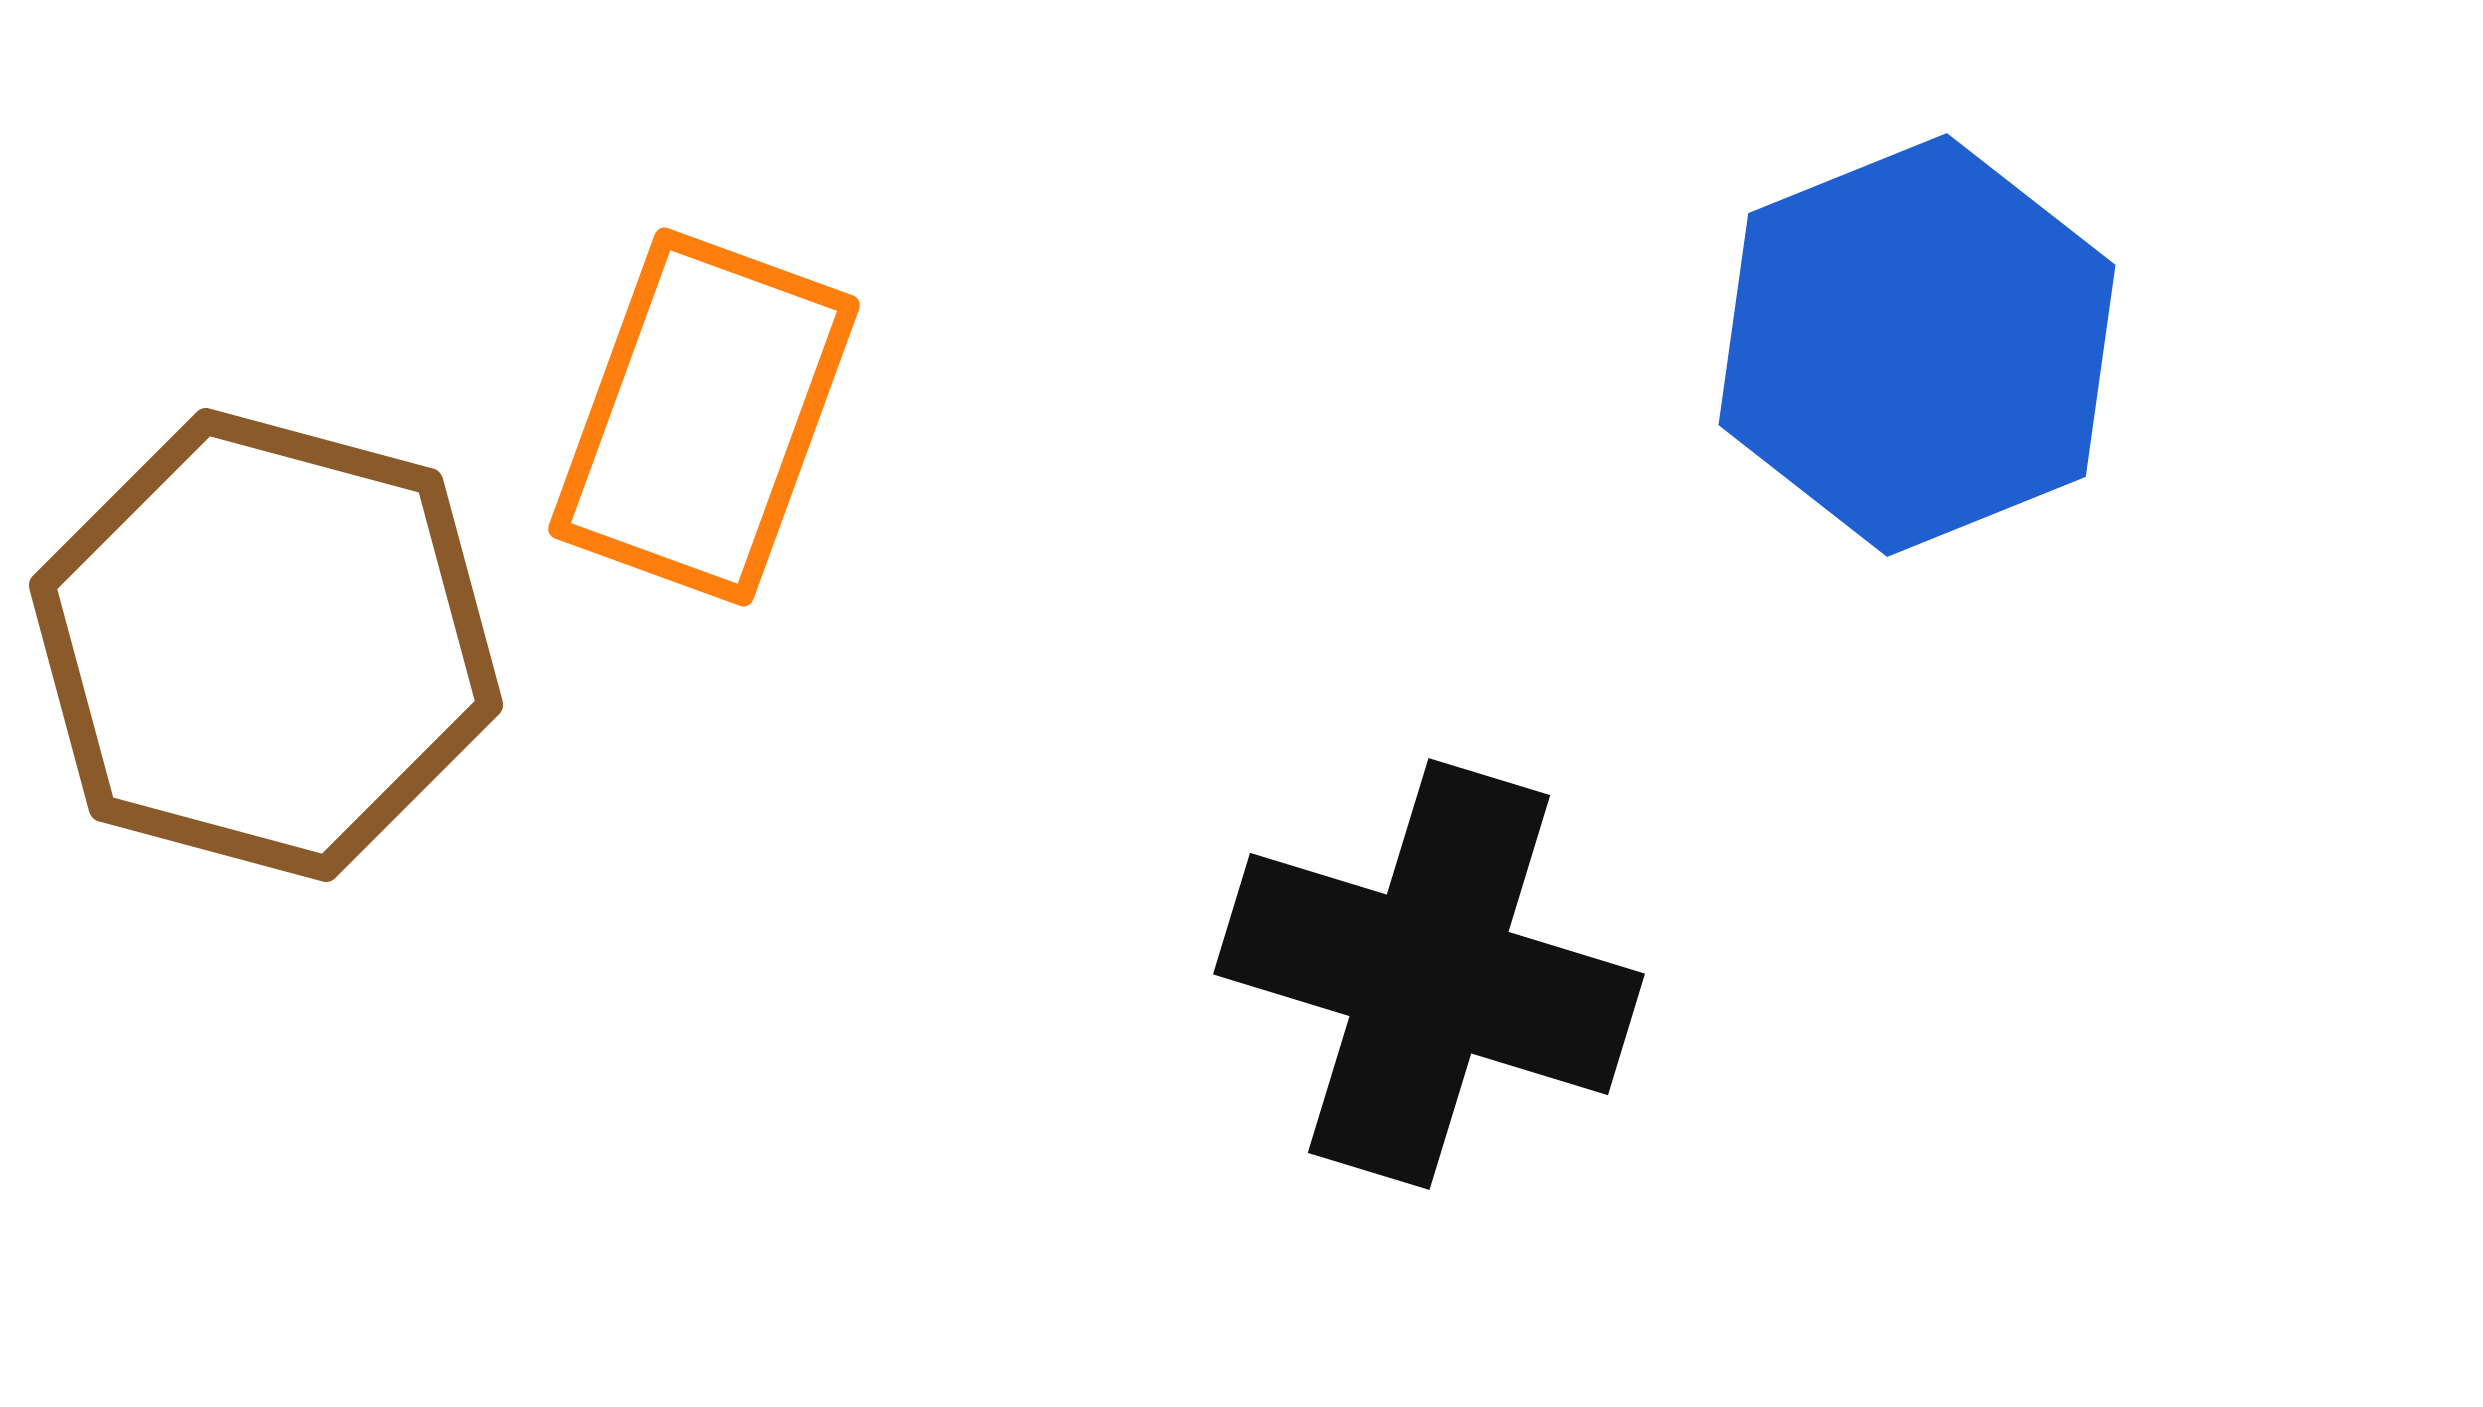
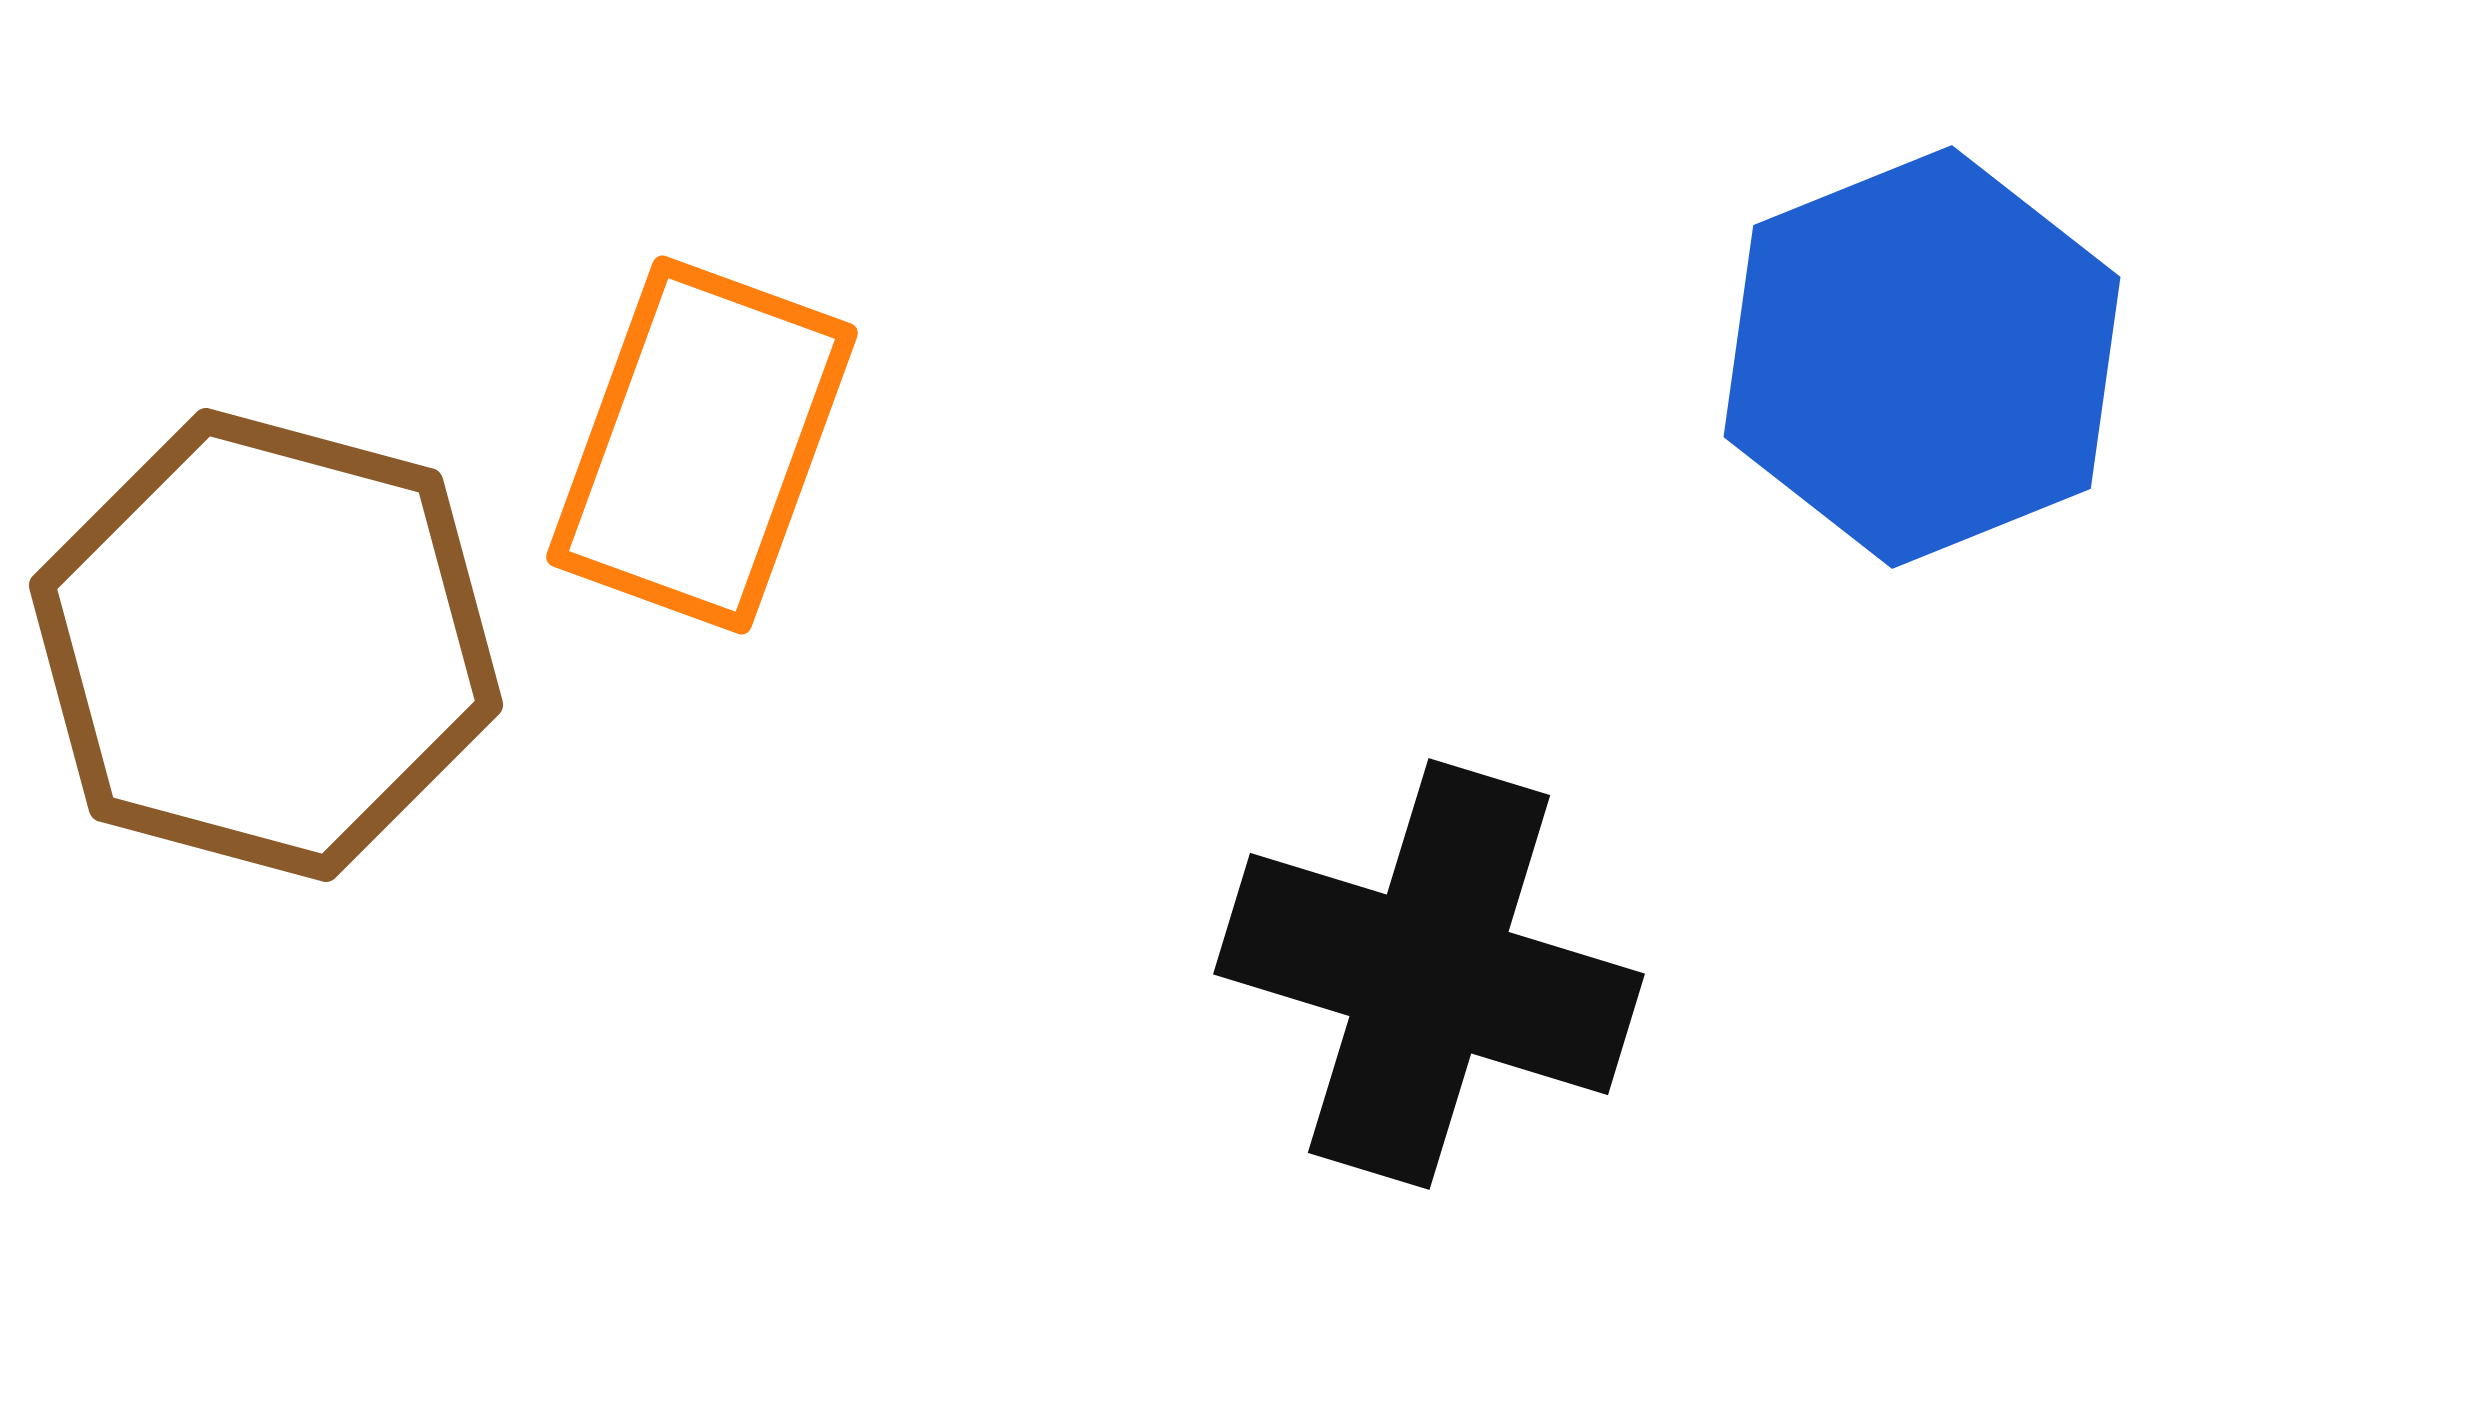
blue hexagon: moved 5 px right, 12 px down
orange rectangle: moved 2 px left, 28 px down
